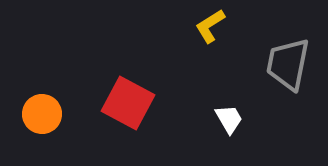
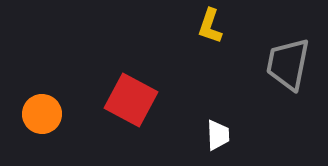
yellow L-shape: rotated 39 degrees counterclockwise
red square: moved 3 px right, 3 px up
white trapezoid: moved 11 px left, 16 px down; rotated 28 degrees clockwise
